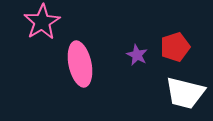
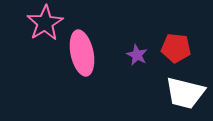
pink star: moved 3 px right, 1 px down
red pentagon: moved 1 px right, 1 px down; rotated 24 degrees clockwise
pink ellipse: moved 2 px right, 11 px up
